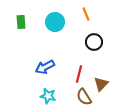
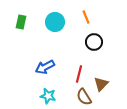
orange line: moved 3 px down
green rectangle: rotated 16 degrees clockwise
